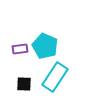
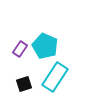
purple rectangle: rotated 49 degrees counterclockwise
black square: rotated 21 degrees counterclockwise
